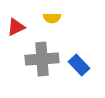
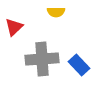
yellow semicircle: moved 4 px right, 6 px up
red triangle: moved 2 px left; rotated 18 degrees counterclockwise
